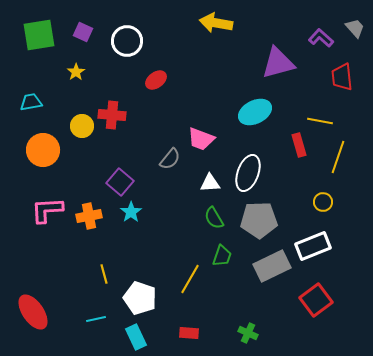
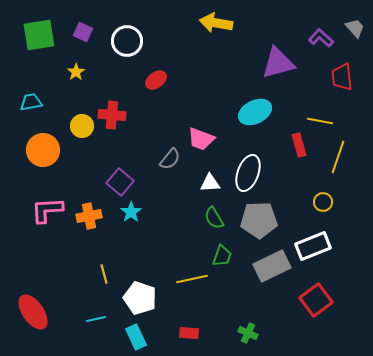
yellow line at (190, 279): moved 2 px right; rotated 48 degrees clockwise
